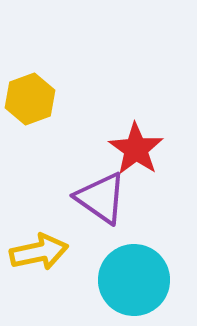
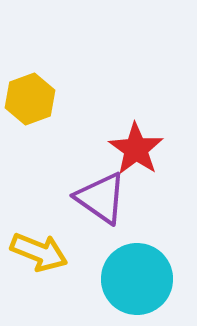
yellow arrow: rotated 34 degrees clockwise
cyan circle: moved 3 px right, 1 px up
